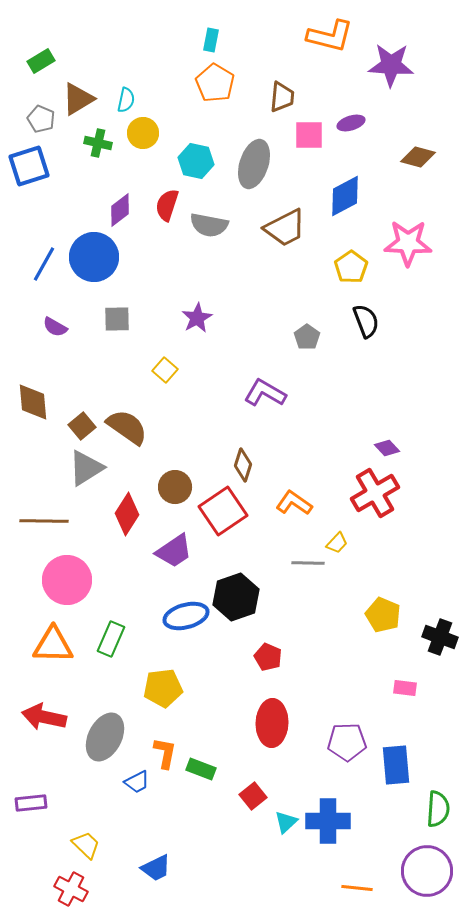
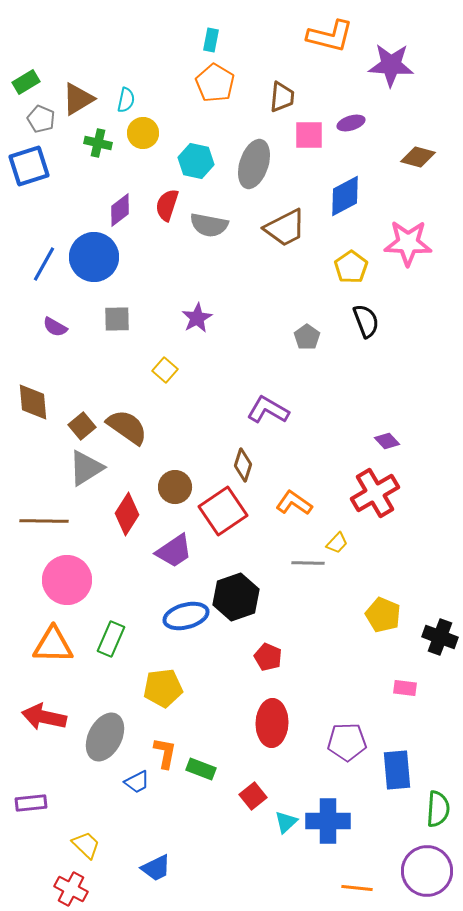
green rectangle at (41, 61): moved 15 px left, 21 px down
purple L-shape at (265, 393): moved 3 px right, 17 px down
purple diamond at (387, 448): moved 7 px up
blue rectangle at (396, 765): moved 1 px right, 5 px down
